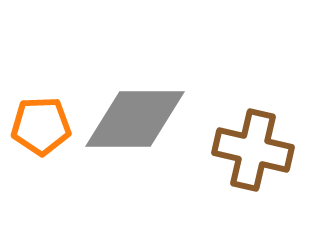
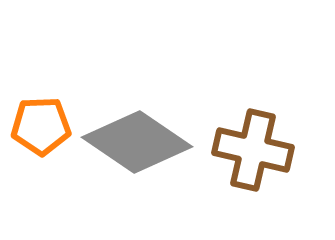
gray diamond: moved 2 px right, 23 px down; rotated 34 degrees clockwise
